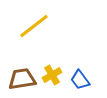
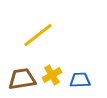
yellow line: moved 4 px right, 9 px down
blue trapezoid: rotated 125 degrees clockwise
